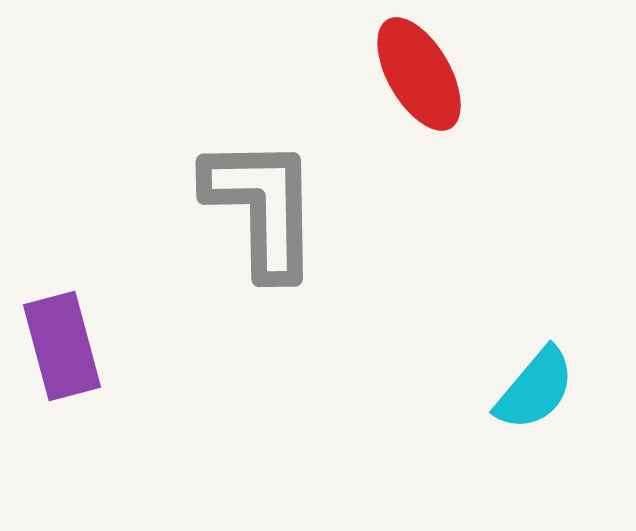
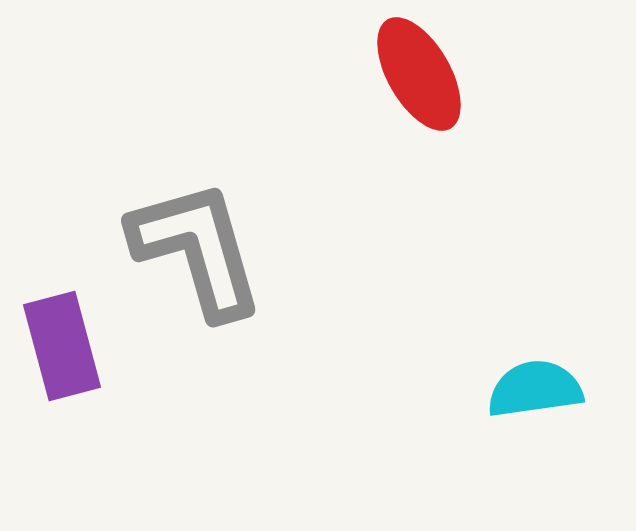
gray L-shape: moved 65 px left, 42 px down; rotated 15 degrees counterclockwise
cyan semicircle: rotated 138 degrees counterclockwise
